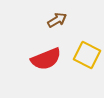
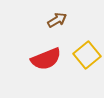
yellow square: rotated 24 degrees clockwise
